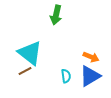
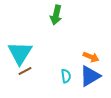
cyan triangle: moved 10 px left; rotated 24 degrees clockwise
